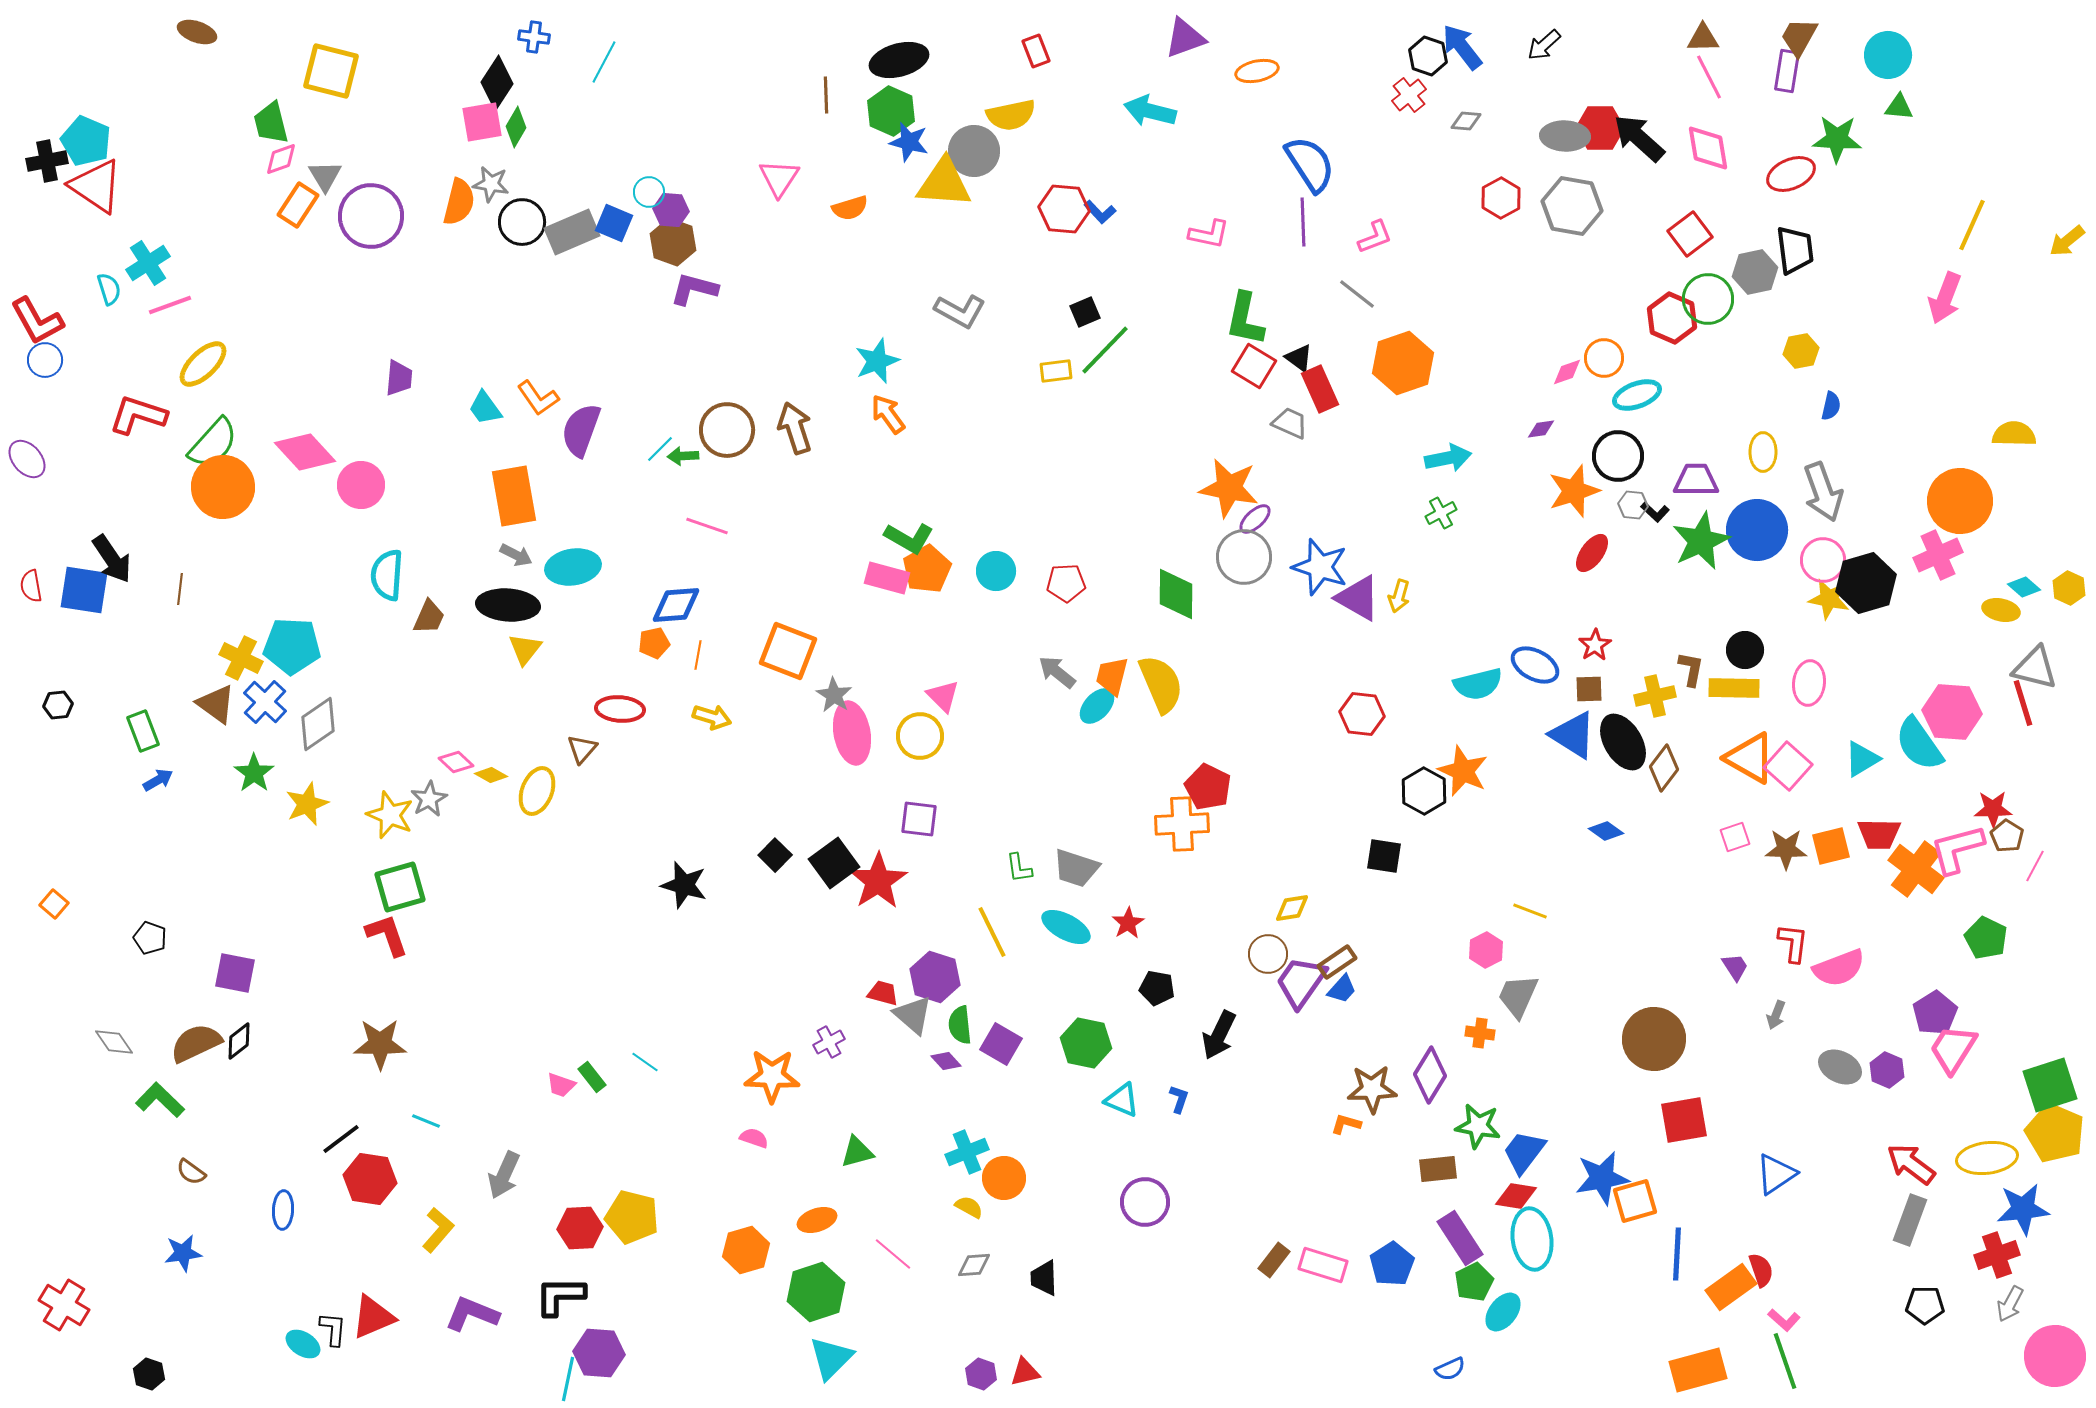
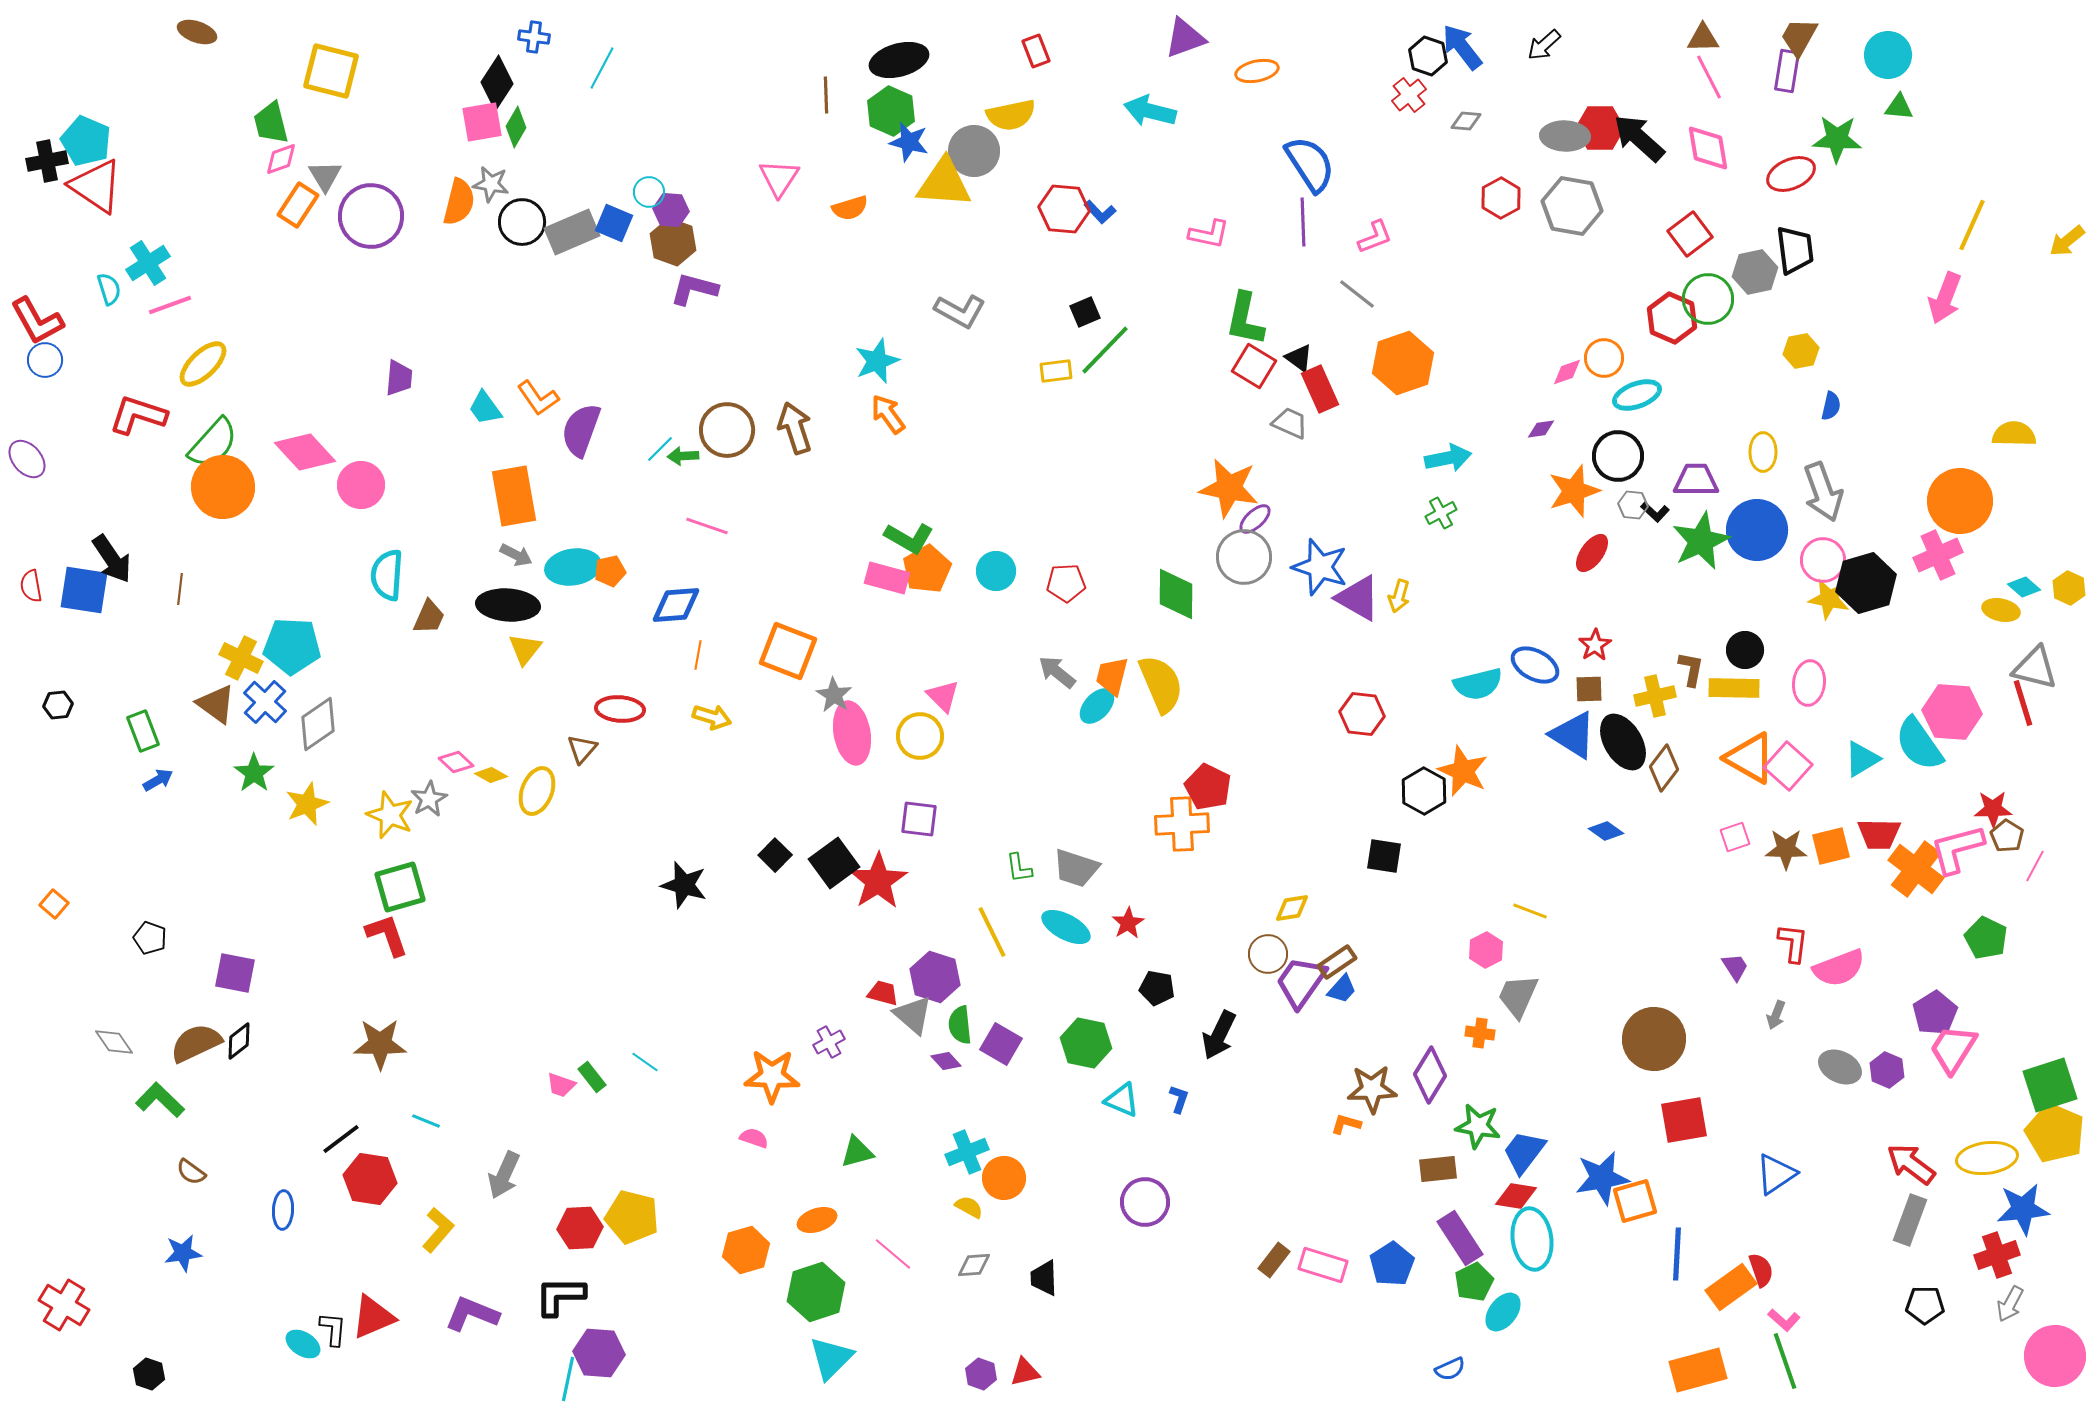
cyan line at (604, 62): moved 2 px left, 6 px down
orange pentagon at (654, 643): moved 44 px left, 72 px up
